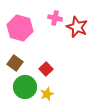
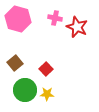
pink hexagon: moved 2 px left, 9 px up
brown square: rotated 14 degrees clockwise
green circle: moved 3 px down
yellow star: rotated 24 degrees clockwise
